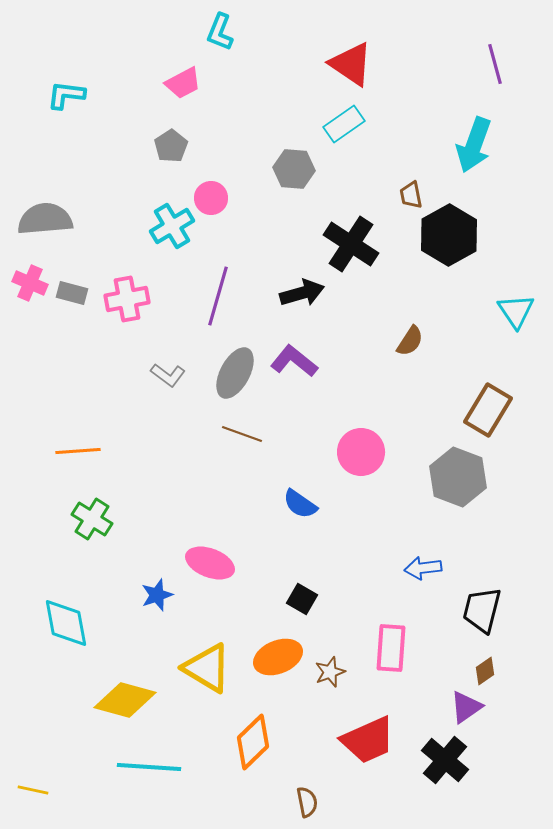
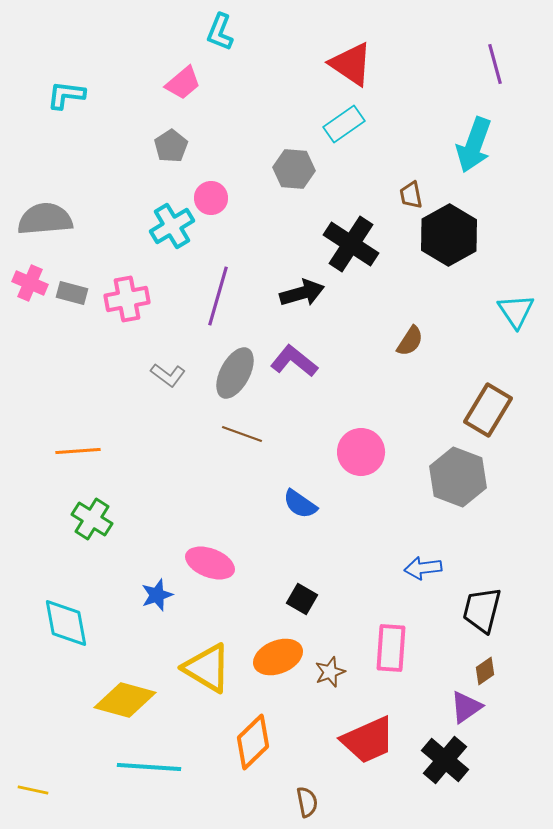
pink trapezoid at (183, 83): rotated 12 degrees counterclockwise
